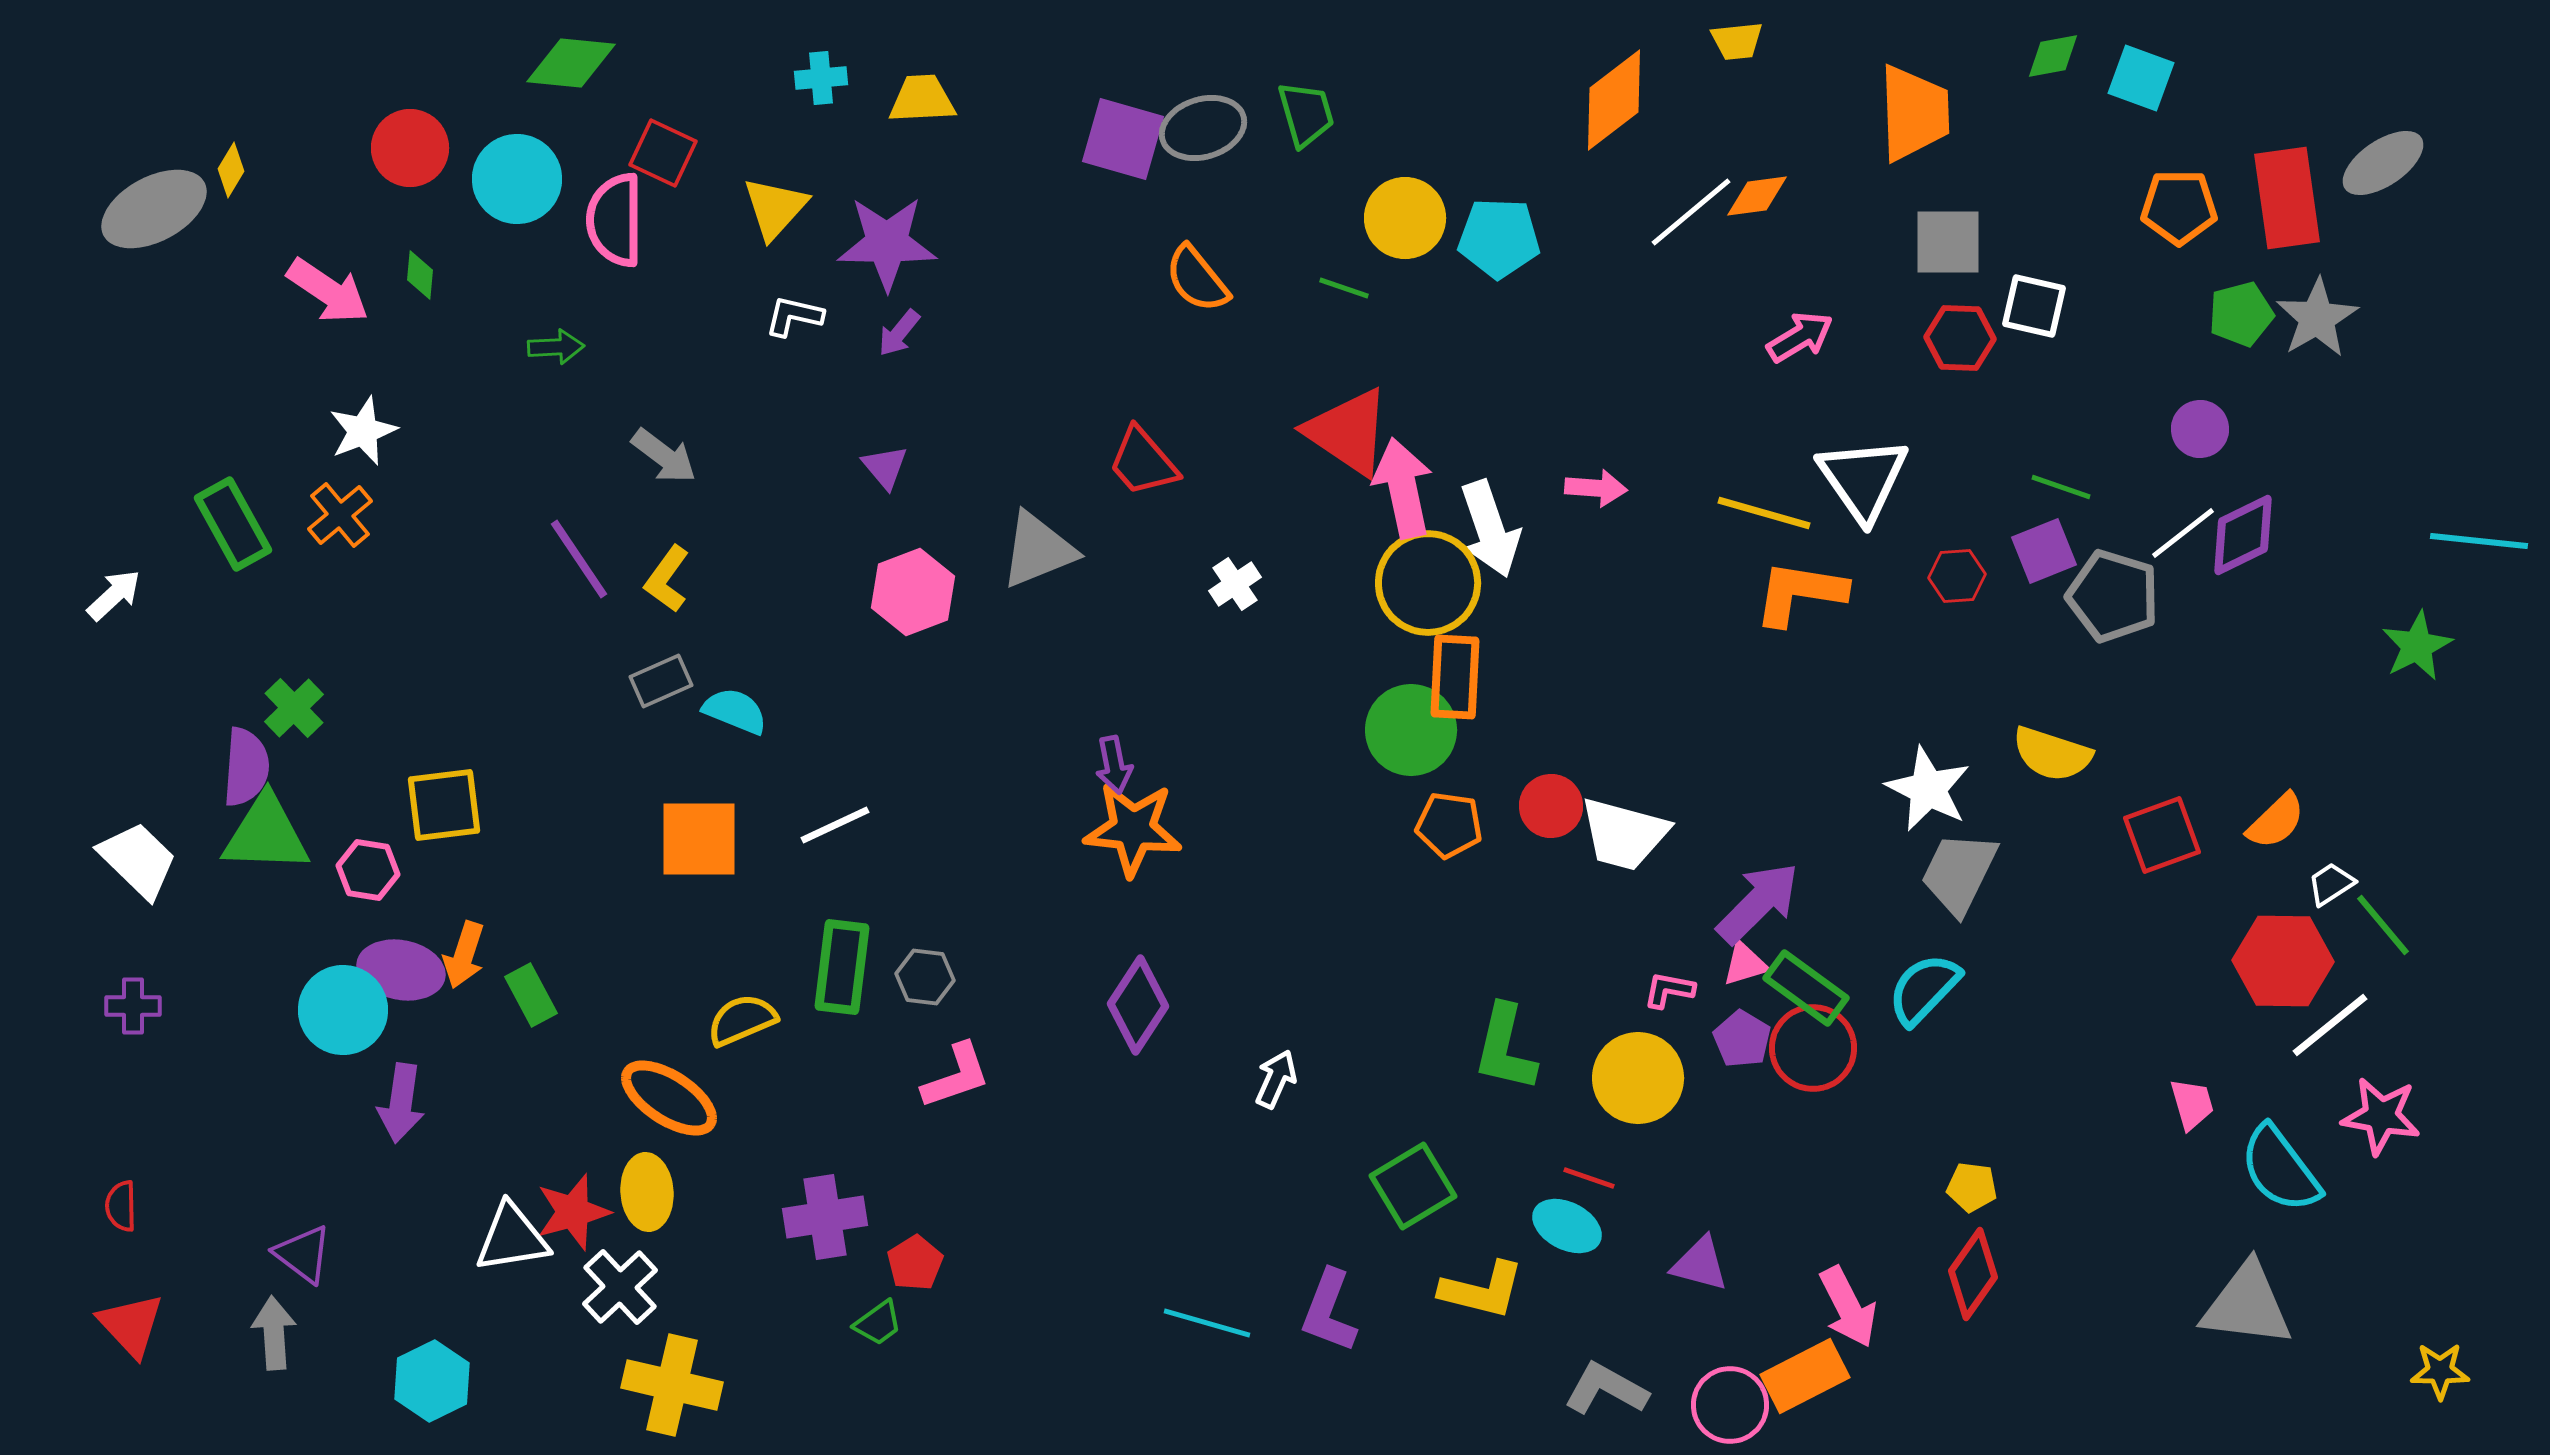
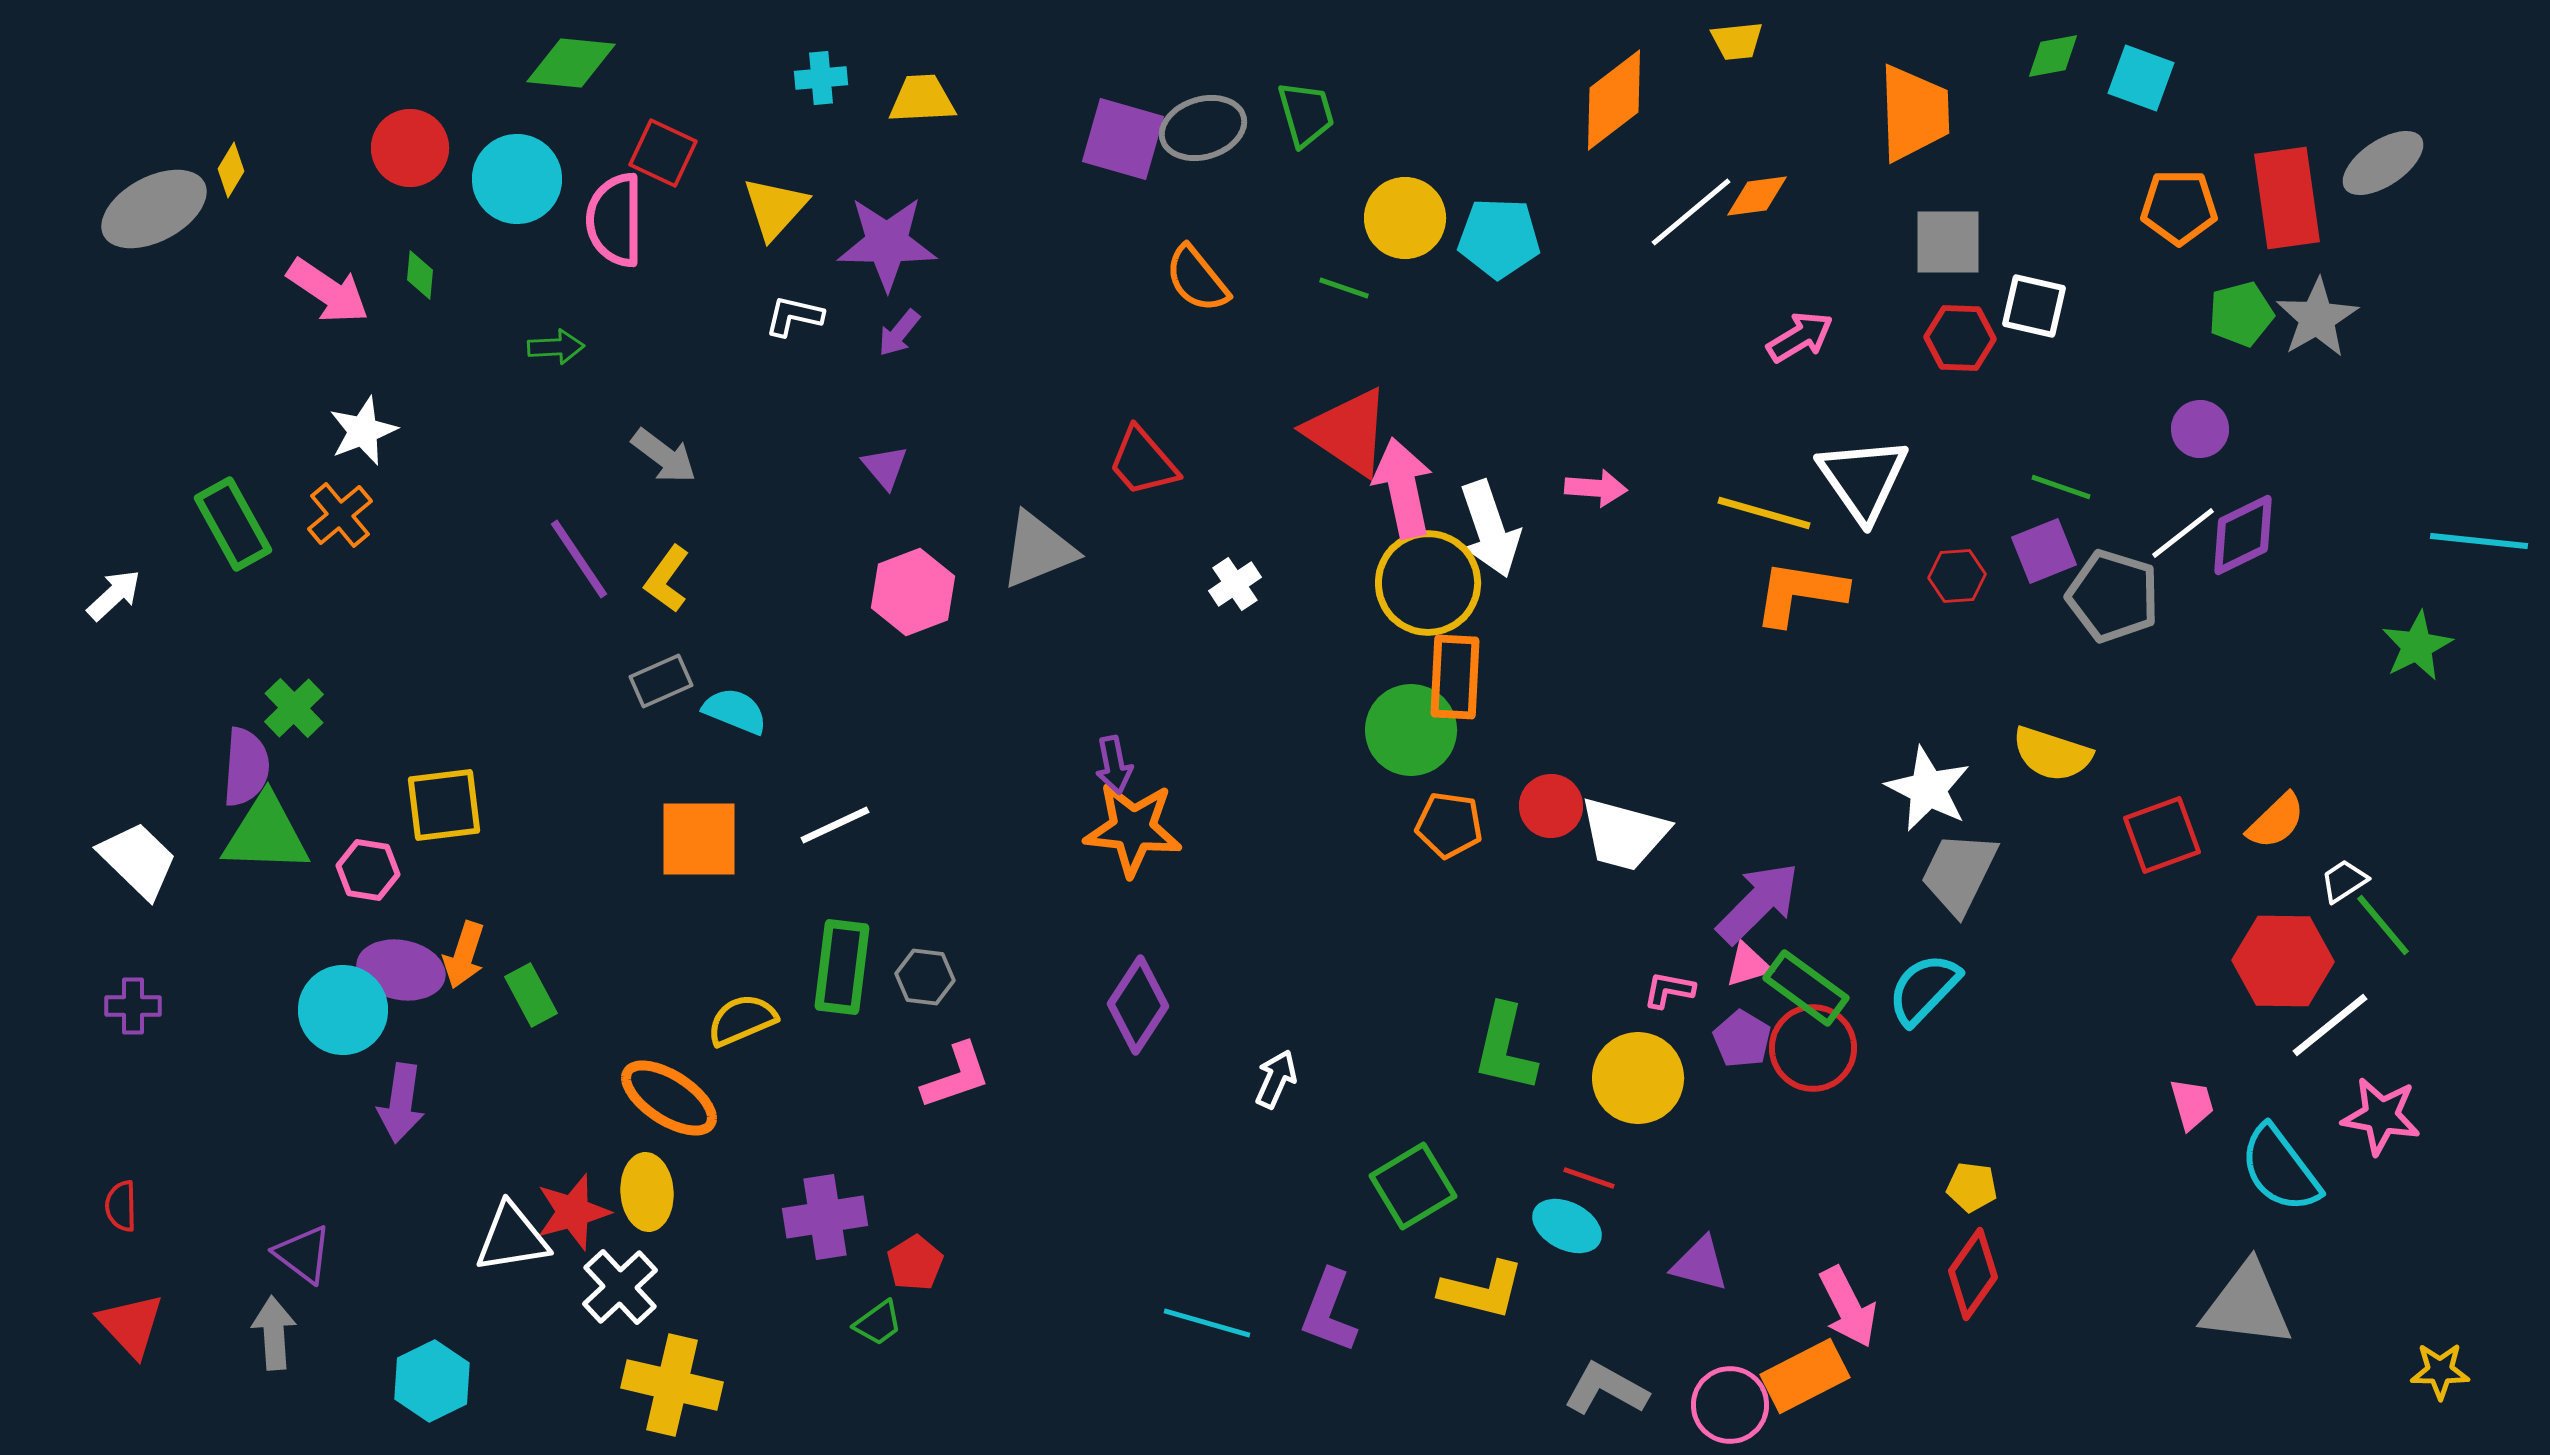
white trapezoid at (2331, 884): moved 13 px right, 3 px up
pink triangle at (1745, 964): moved 3 px right, 1 px down
